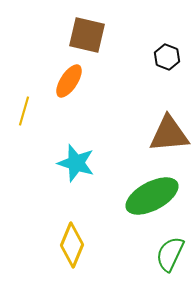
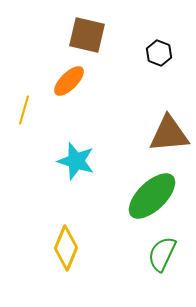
black hexagon: moved 8 px left, 4 px up
orange ellipse: rotated 12 degrees clockwise
yellow line: moved 1 px up
cyan star: moved 2 px up
green ellipse: rotated 16 degrees counterclockwise
yellow diamond: moved 6 px left, 3 px down
green semicircle: moved 8 px left
